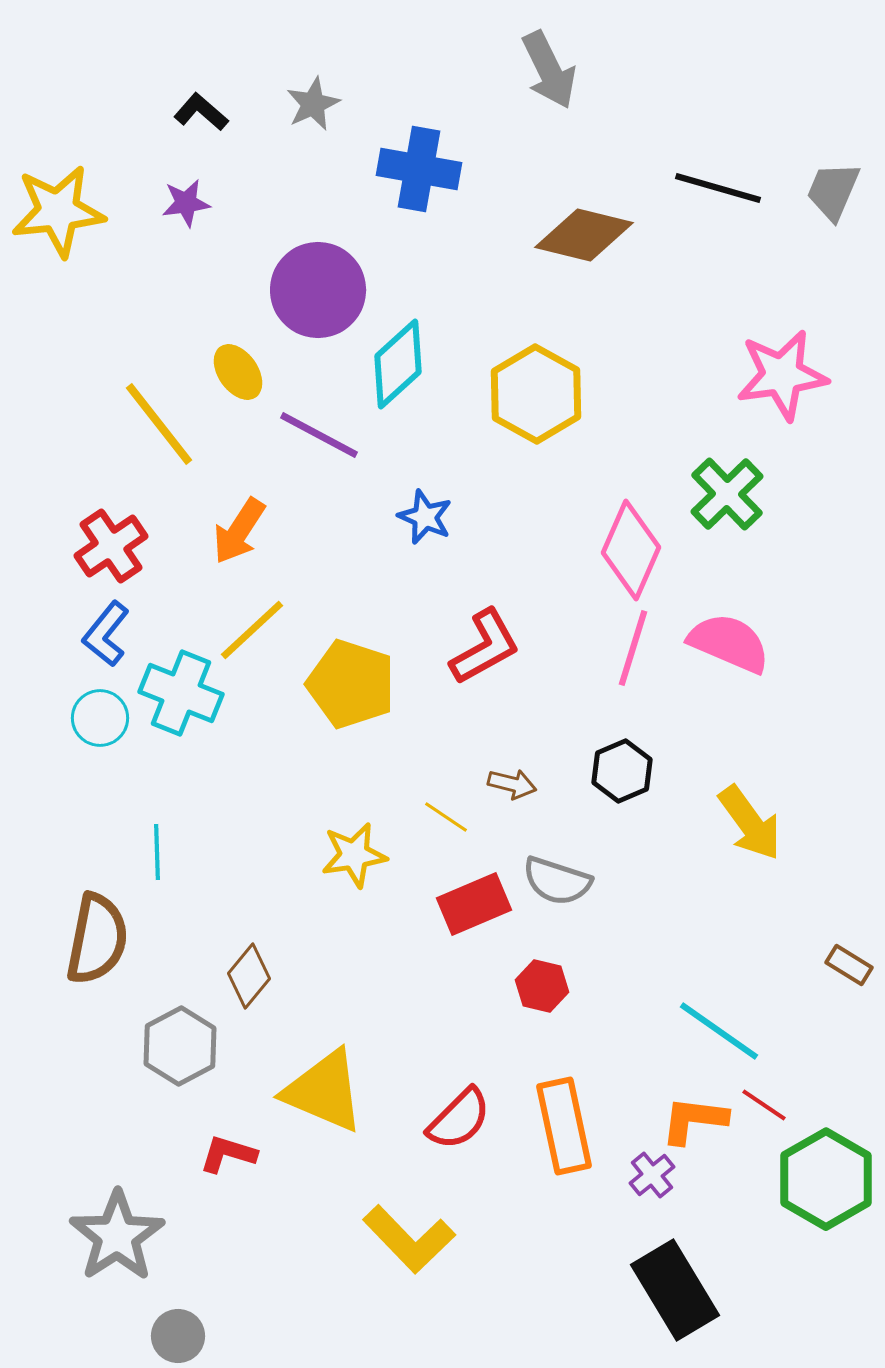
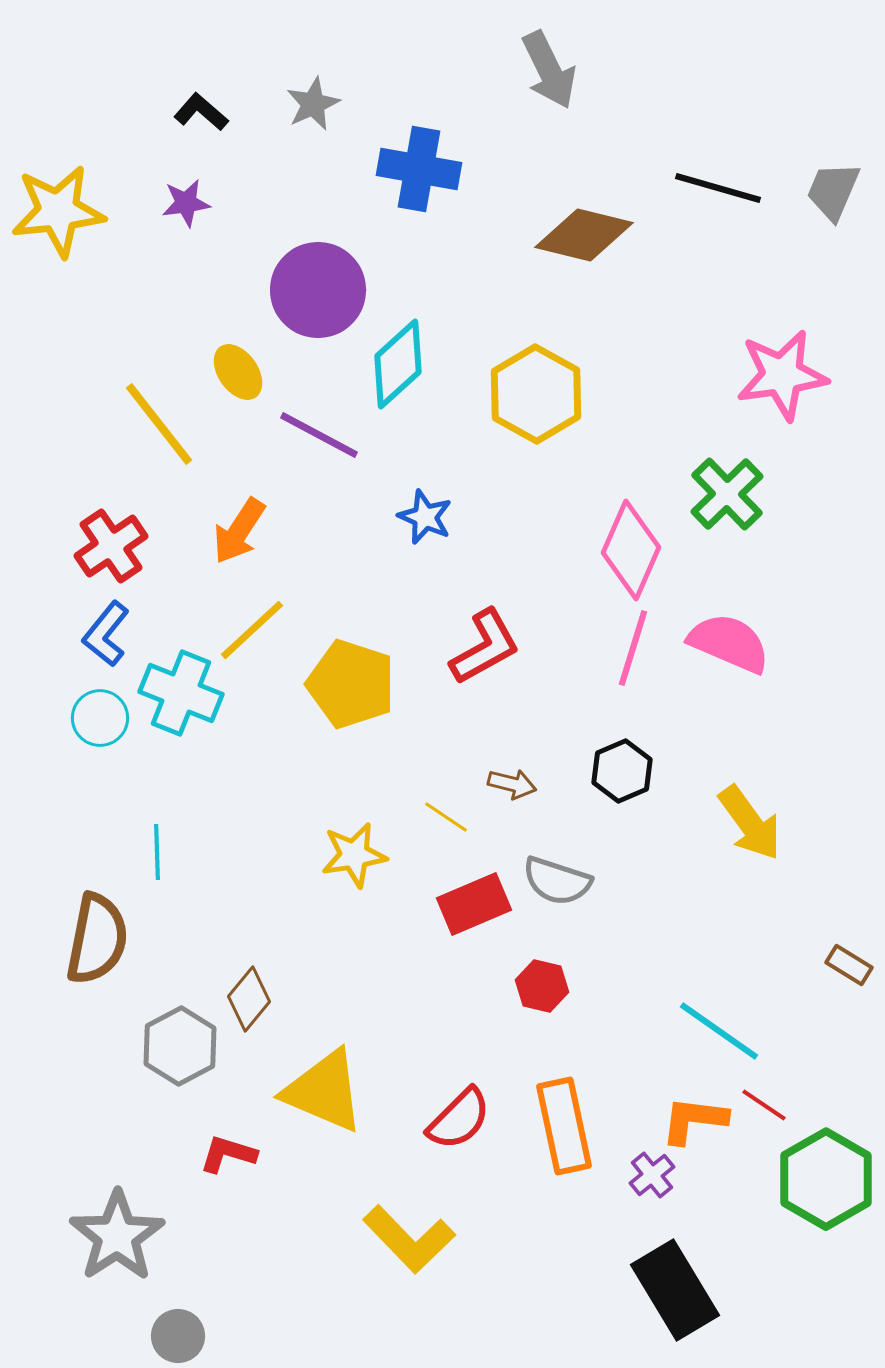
brown diamond at (249, 976): moved 23 px down
